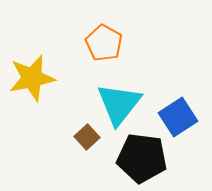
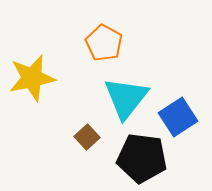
cyan triangle: moved 7 px right, 6 px up
